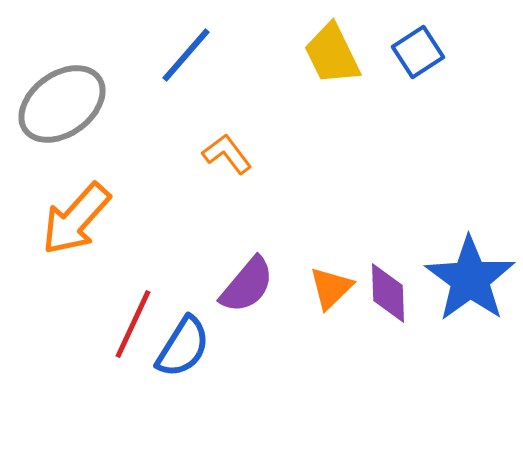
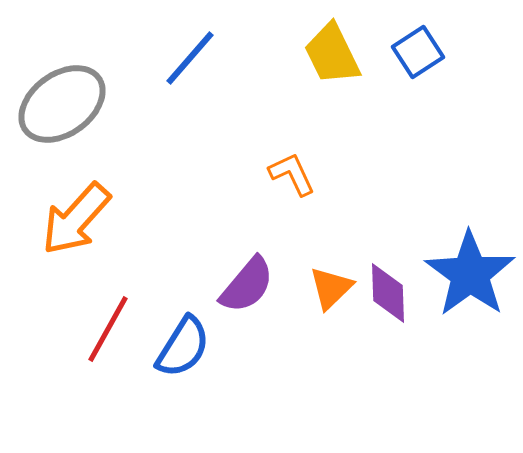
blue line: moved 4 px right, 3 px down
orange L-shape: moved 65 px right, 20 px down; rotated 12 degrees clockwise
blue star: moved 5 px up
red line: moved 25 px left, 5 px down; rotated 4 degrees clockwise
